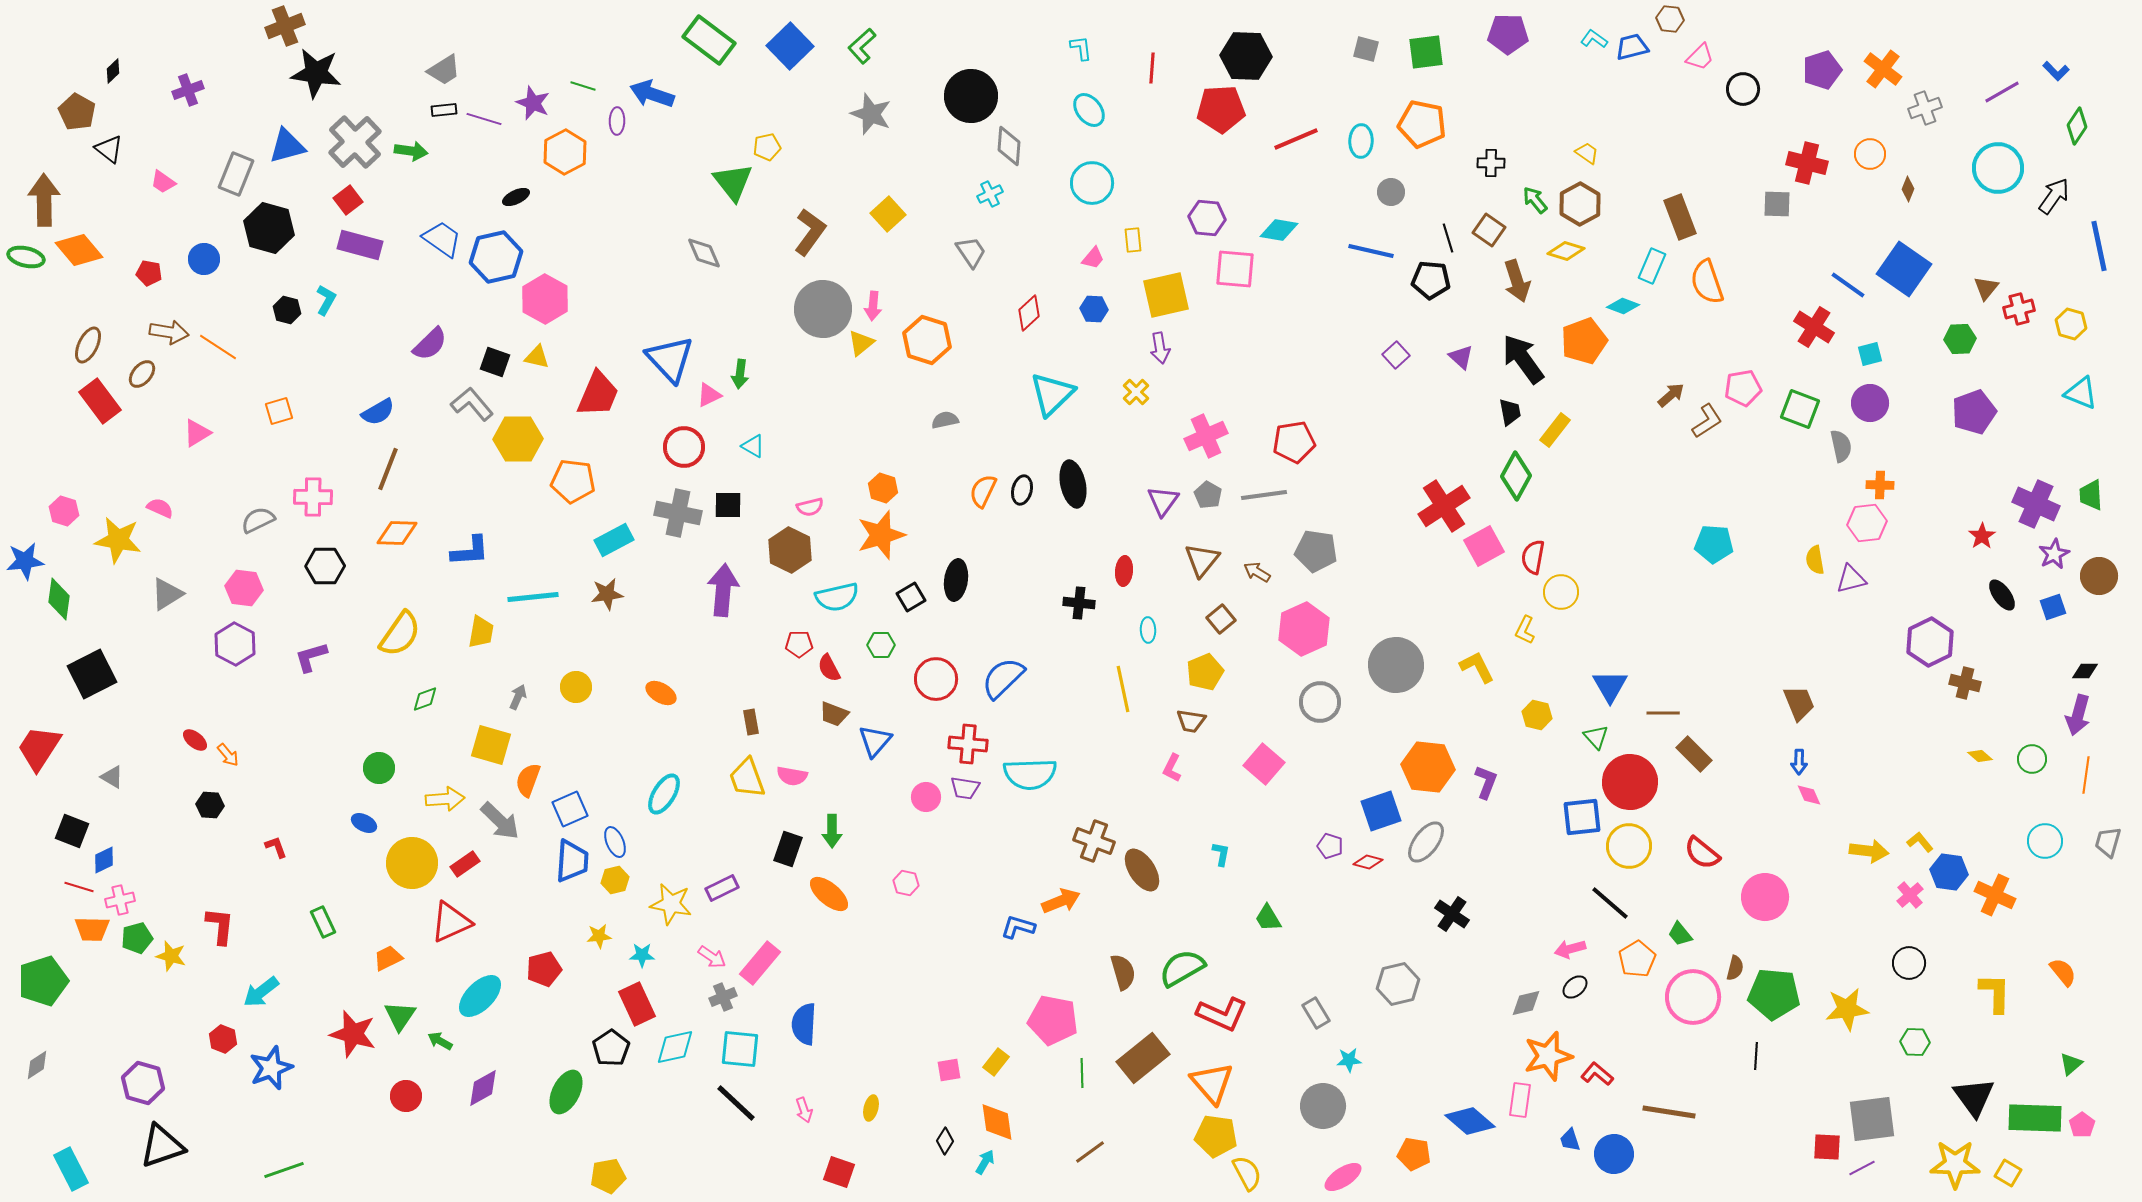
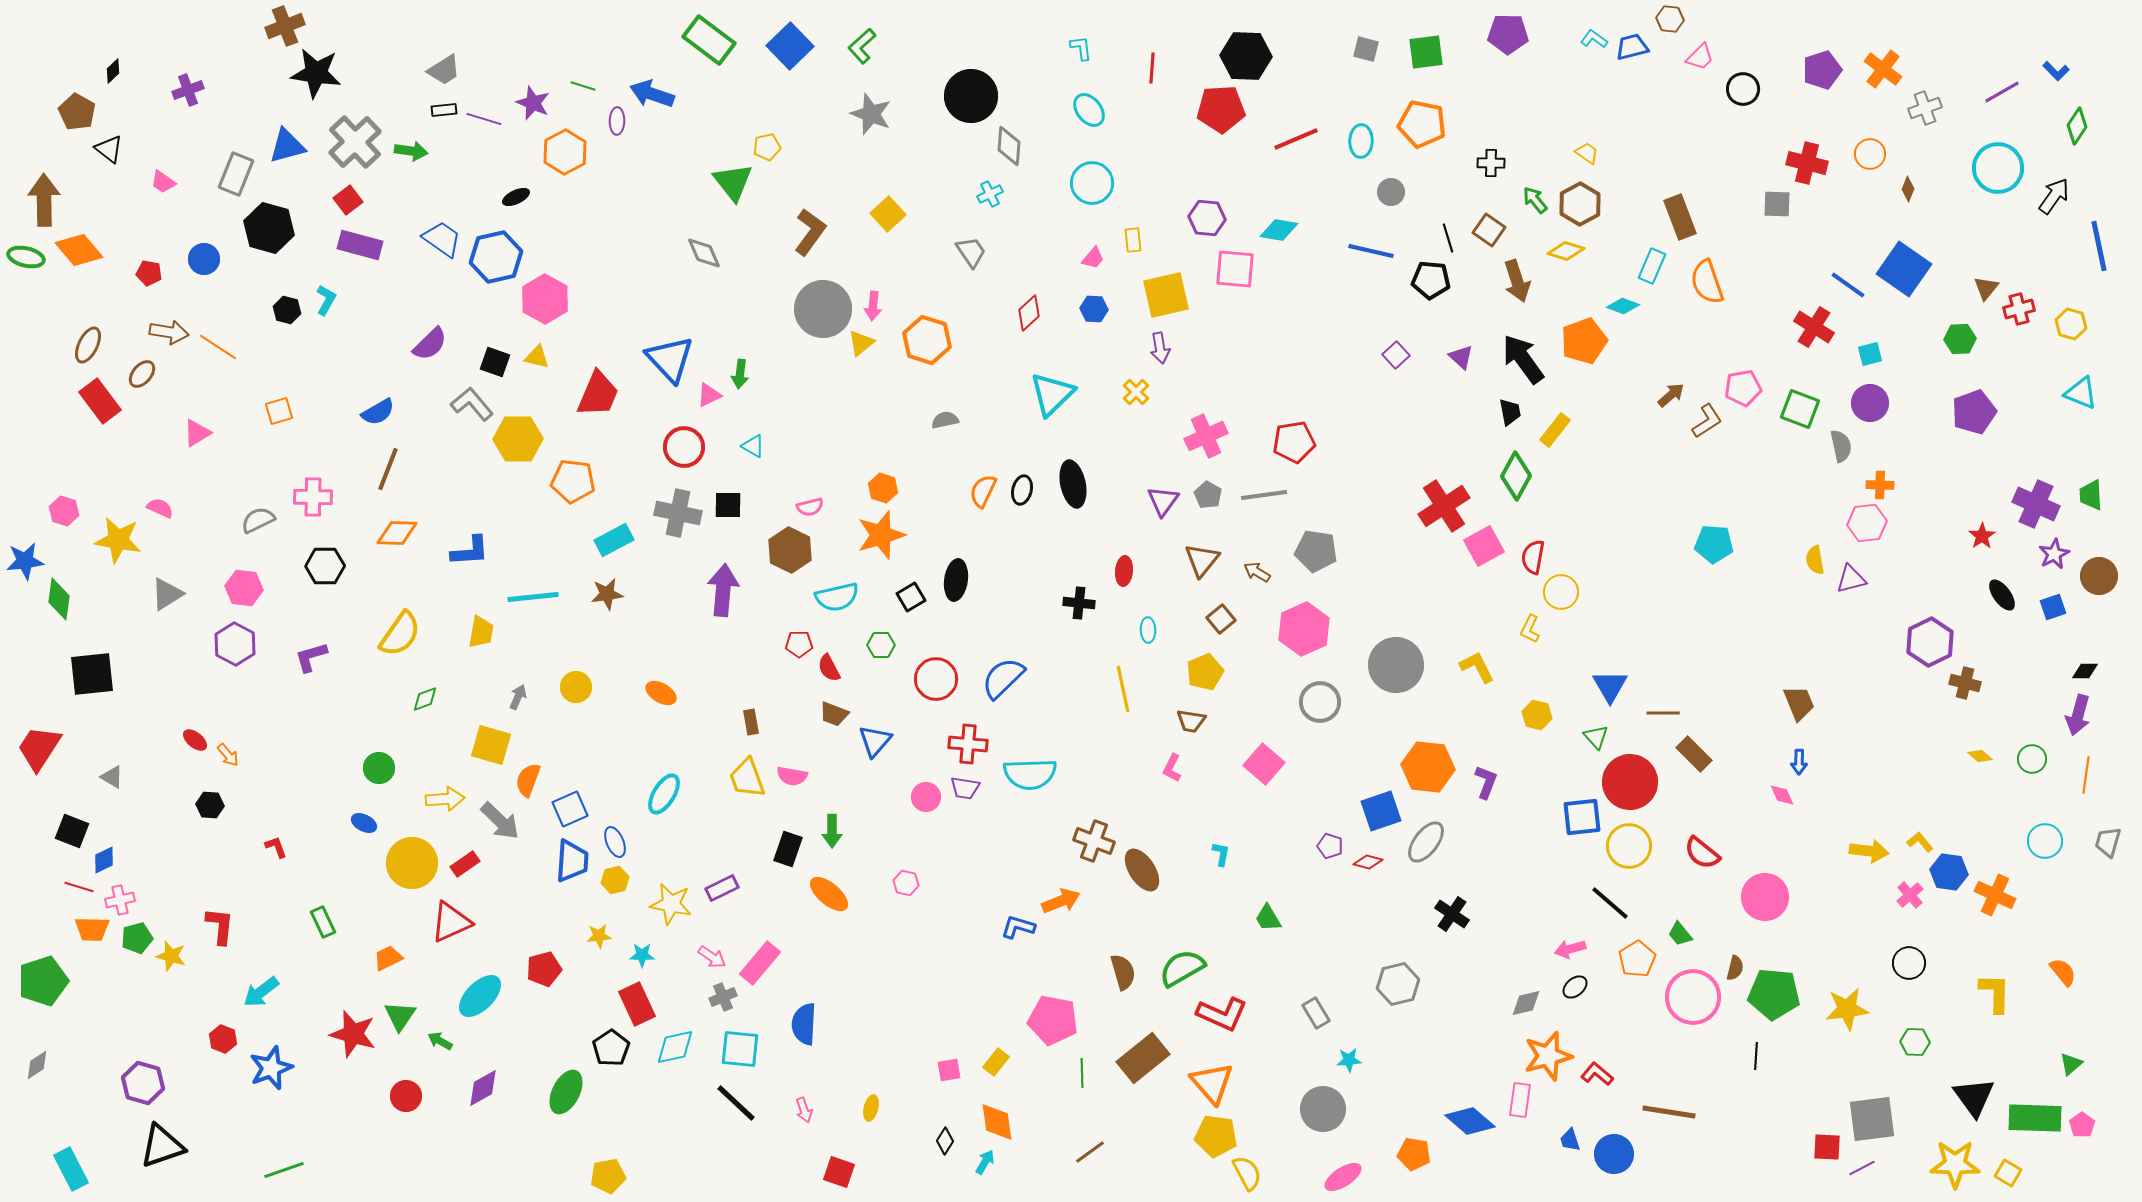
yellow L-shape at (1525, 630): moved 5 px right, 1 px up
black square at (92, 674): rotated 21 degrees clockwise
pink diamond at (1809, 795): moved 27 px left
gray circle at (1323, 1106): moved 3 px down
